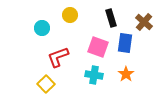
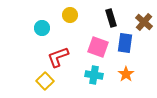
yellow square: moved 1 px left, 3 px up
